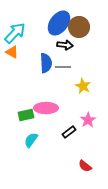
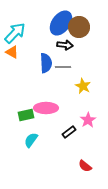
blue ellipse: moved 2 px right
